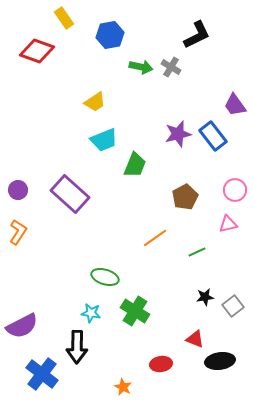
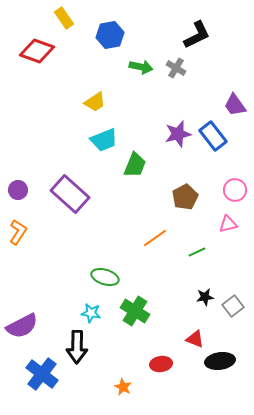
gray cross: moved 5 px right, 1 px down
